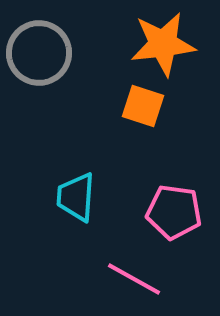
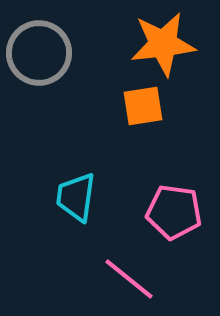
orange square: rotated 27 degrees counterclockwise
cyan trapezoid: rotated 4 degrees clockwise
pink line: moved 5 px left; rotated 10 degrees clockwise
